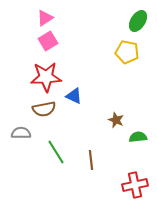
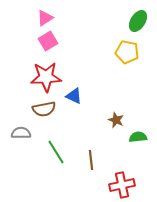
red cross: moved 13 px left
